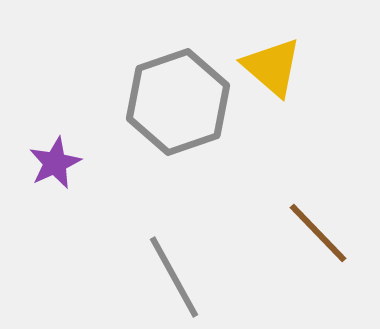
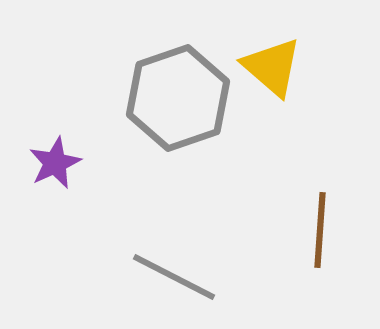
gray hexagon: moved 4 px up
brown line: moved 2 px right, 3 px up; rotated 48 degrees clockwise
gray line: rotated 34 degrees counterclockwise
